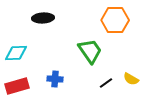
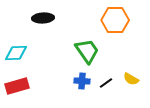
green trapezoid: moved 3 px left
blue cross: moved 27 px right, 2 px down
